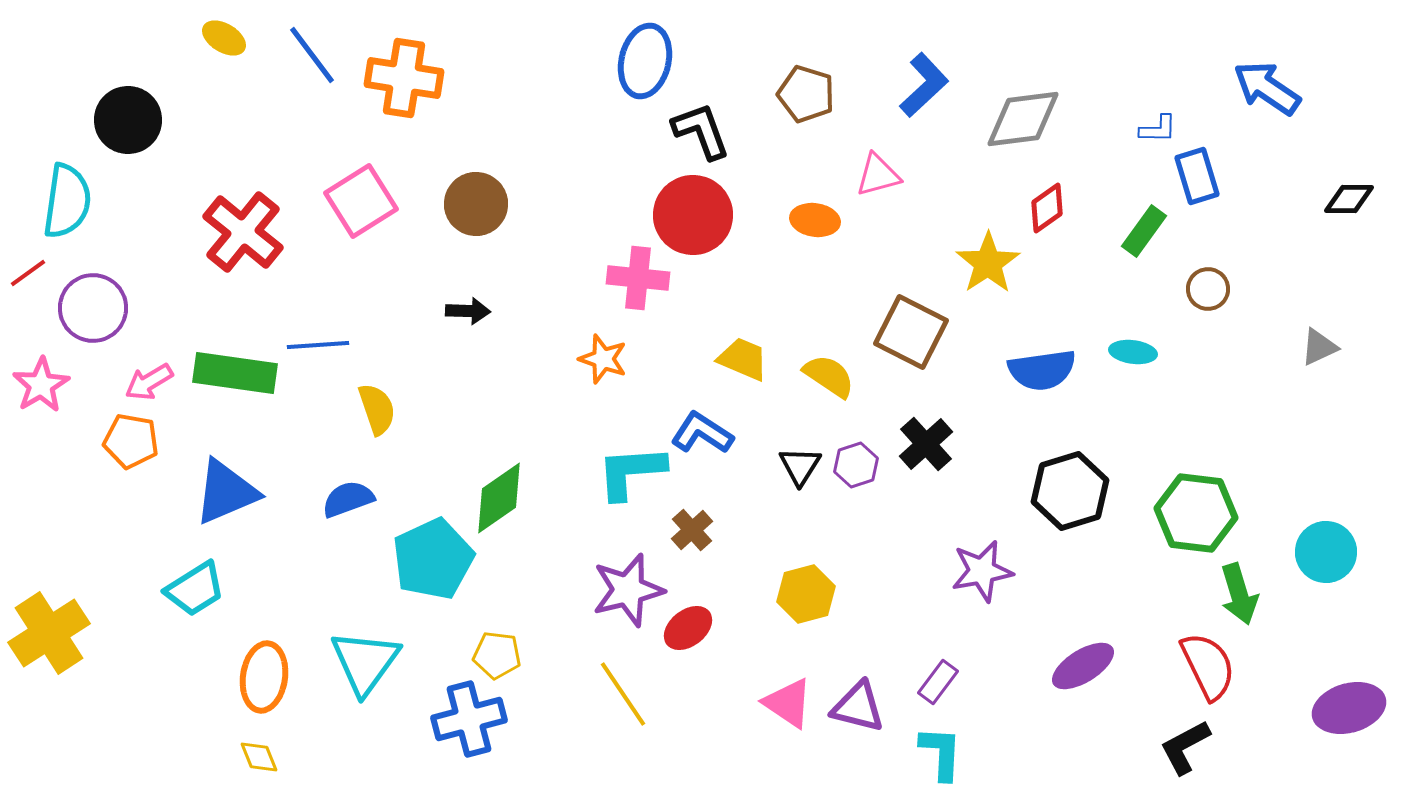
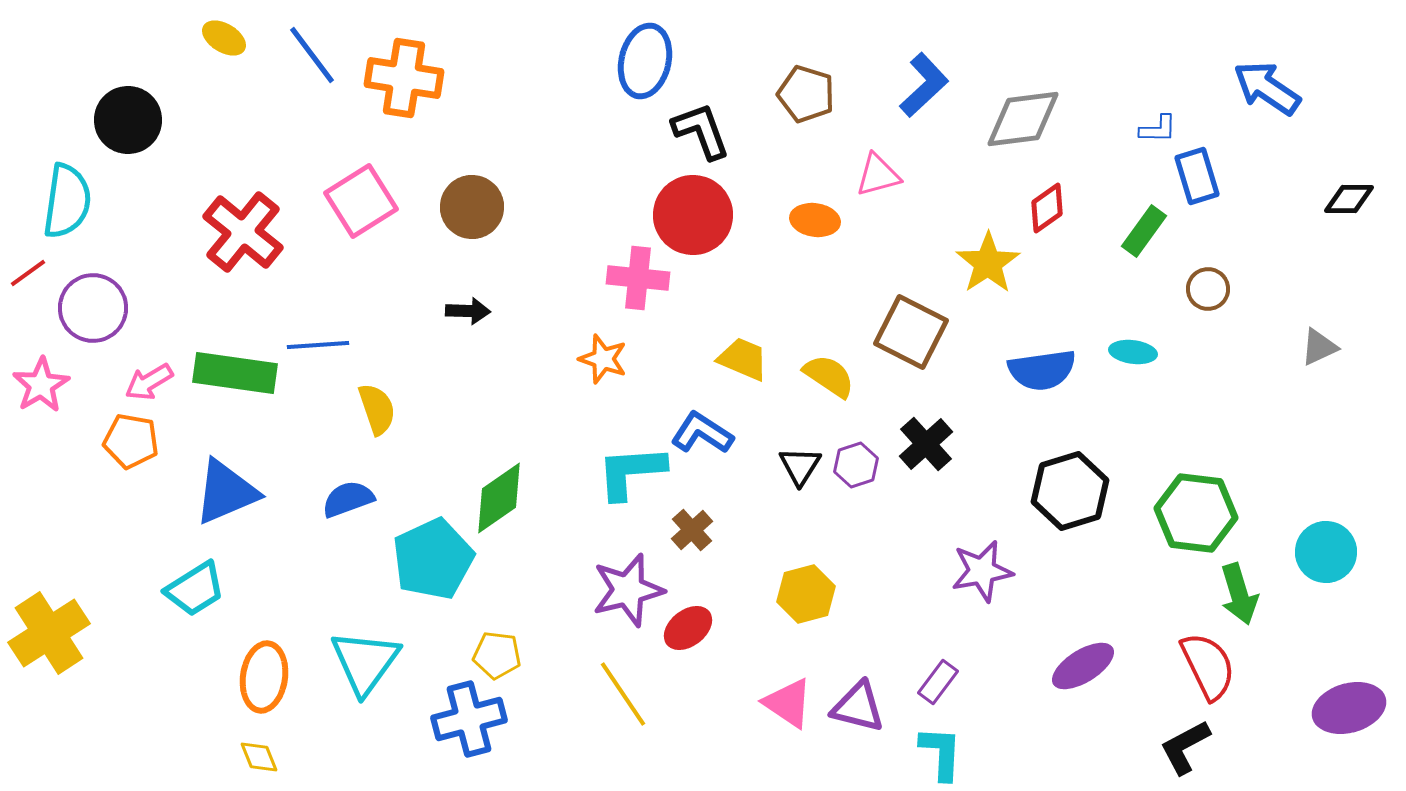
brown circle at (476, 204): moved 4 px left, 3 px down
